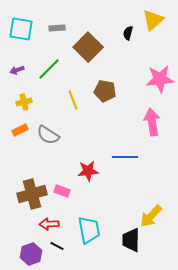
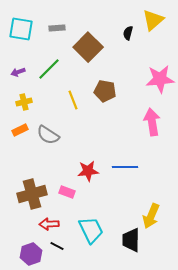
purple arrow: moved 1 px right, 2 px down
blue line: moved 10 px down
pink rectangle: moved 5 px right, 1 px down
yellow arrow: rotated 20 degrees counterclockwise
cyan trapezoid: moved 2 px right; rotated 16 degrees counterclockwise
